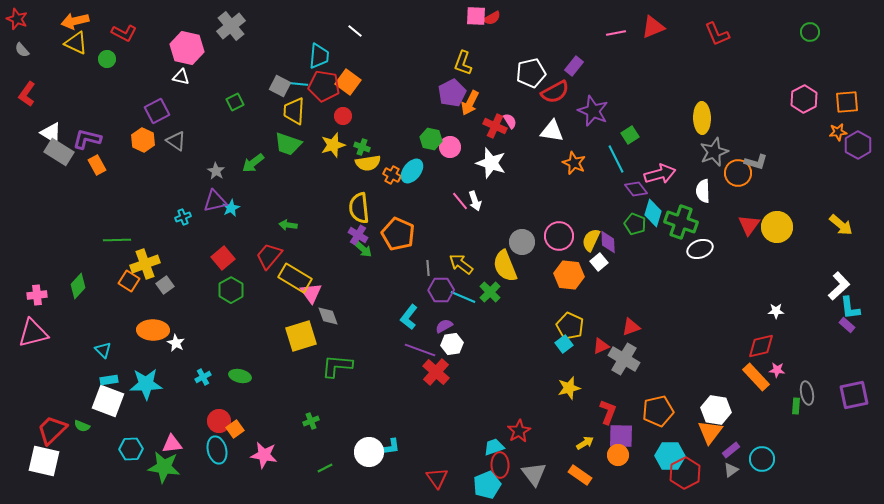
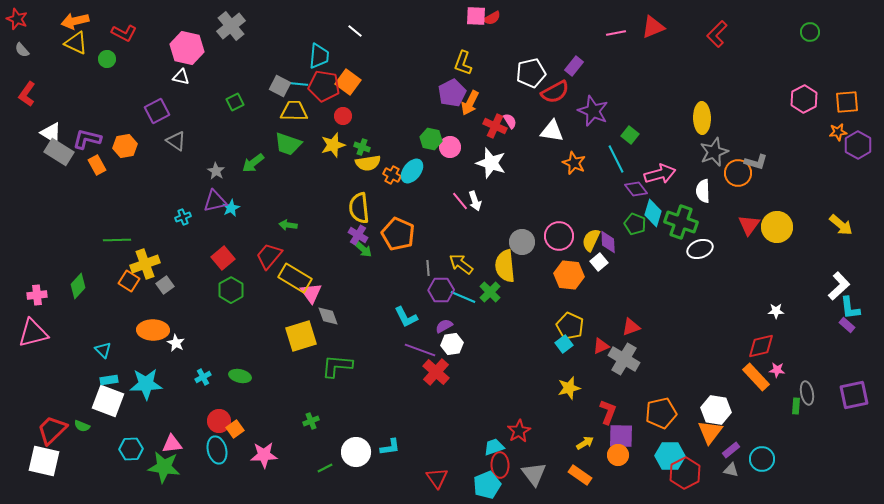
red L-shape at (717, 34): rotated 68 degrees clockwise
yellow trapezoid at (294, 111): rotated 88 degrees clockwise
green square at (630, 135): rotated 18 degrees counterclockwise
orange hexagon at (143, 140): moved 18 px left, 6 px down; rotated 25 degrees clockwise
yellow semicircle at (505, 266): rotated 16 degrees clockwise
cyan L-shape at (409, 317): moved 3 px left; rotated 65 degrees counterclockwise
orange pentagon at (658, 411): moved 3 px right, 2 px down
white circle at (369, 452): moved 13 px left
pink star at (264, 455): rotated 12 degrees counterclockwise
gray triangle at (731, 470): rotated 49 degrees clockwise
